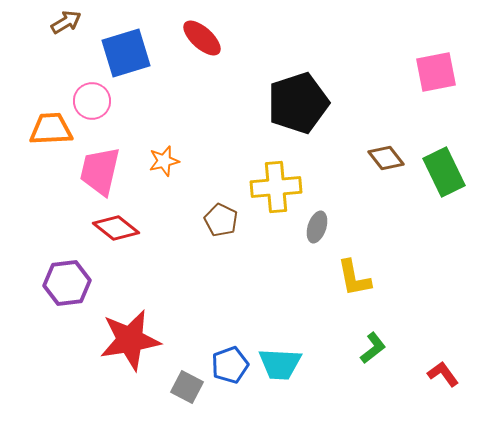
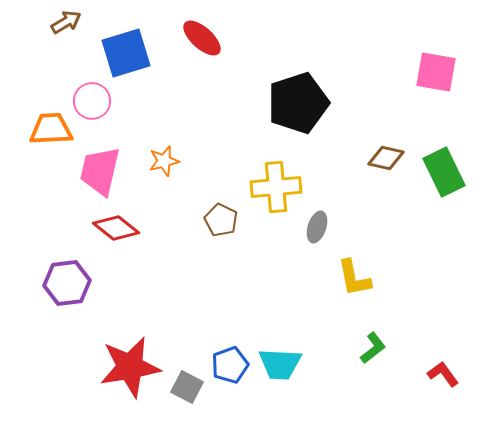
pink square: rotated 21 degrees clockwise
brown diamond: rotated 39 degrees counterclockwise
red star: moved 27 px down
